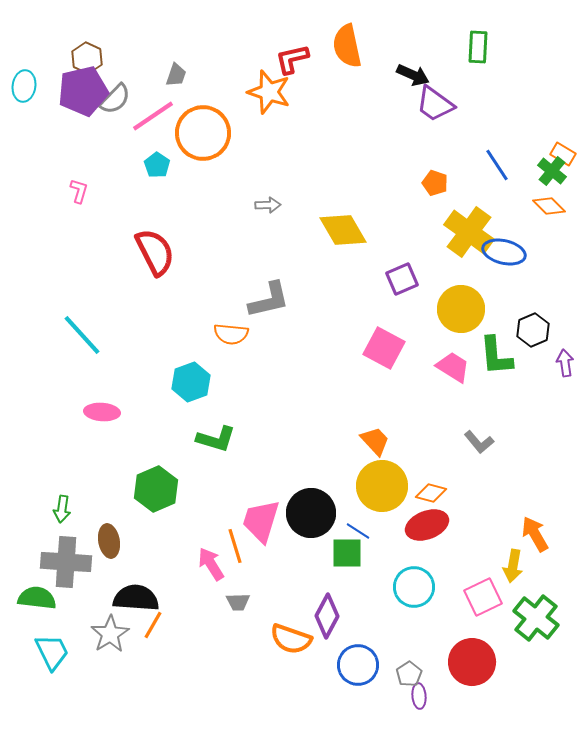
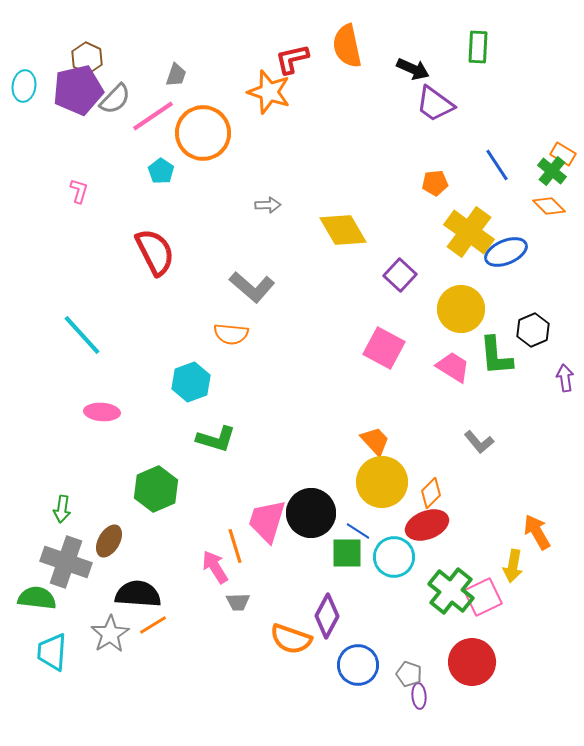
black arrow at (413, 75): moved 6 px up
purple pentagon at (83, 91): moved 5 px left, 1 px up
cyan pentagon at (157, 165): moved 4 px right, 6 px down
orange pentagon at (435, 183): rotated 25 degrees counterclockwise
blue ellipse at (504, 252): moved 2 px right; rotated 36 degrees counterclockwise
purple square at (402, 279): moved 2 px left, 4 px up; rotated 24 degrees counterclockwise
gray L-shape at (269, 300): moved 17 px left, 13 px up; rotated 54 degrees clockwise
purple arrow at (565, 363): moved 15 px down
yellow circle at (382, 486): moved 4 px up
orange diamond at (431, 493): rotated 60 degrees counterclockwise
pink trapezoid at (261, 521): moved 6 px right
orange arrow at (535, 534): moved 2 px right, 2 px up
brown ellipse at (109, 541): rotated 40 degrees clockwise
gray cross at (66, 562): rotated 15 degrees clockwise
pink arrow at (211, 564): moved 4 px right, 3 px down
cyan circle at (414, 587): moved 20 px left, 30 px up
black semicircle at (136, 598): moved 2 px right, 4 px up
green cross at (536, 618): moved 85 px left, 27 px up
orange line at (153, 625): rotated 28 degrees clockwise
cyan trapezoid at (52, 652): rotated 150 degrees counterclockwise
gray pentagon at (409, 674): rotated 20 degrees counterclockwise
